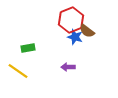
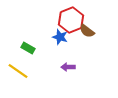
blue star: moved 15 px left
green rectangle: rotated 40 degrees clockwise
